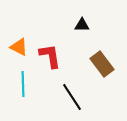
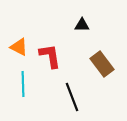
black line: rotated 12 degrees clockwise
